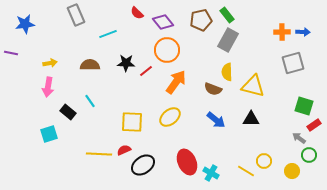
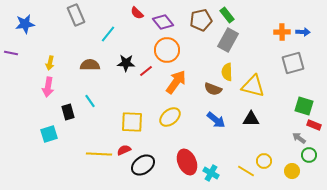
cyan line at (108, 34): rotated 30 degrees counterclockwise
yellow arrow at (50, 63): rotated 112 degrees clockwise
black rectangle at (68, 112): rotated 35 degrees clockwise
red rectangle at (314, 125): rotated 56 degrees clockwise
